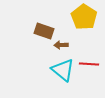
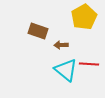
yellow pentagon: rotated 10 degrees clockwise
brown rectangle: moved 6 px left
cyan triangle: moved 3 px right
